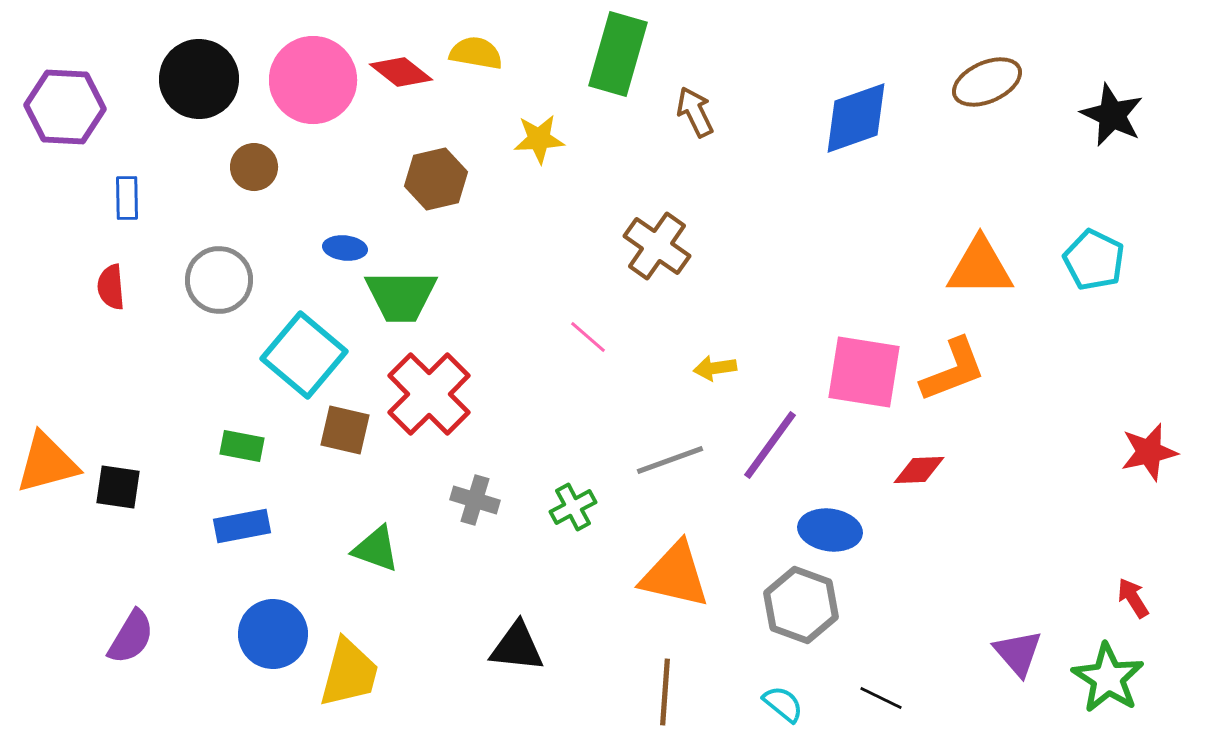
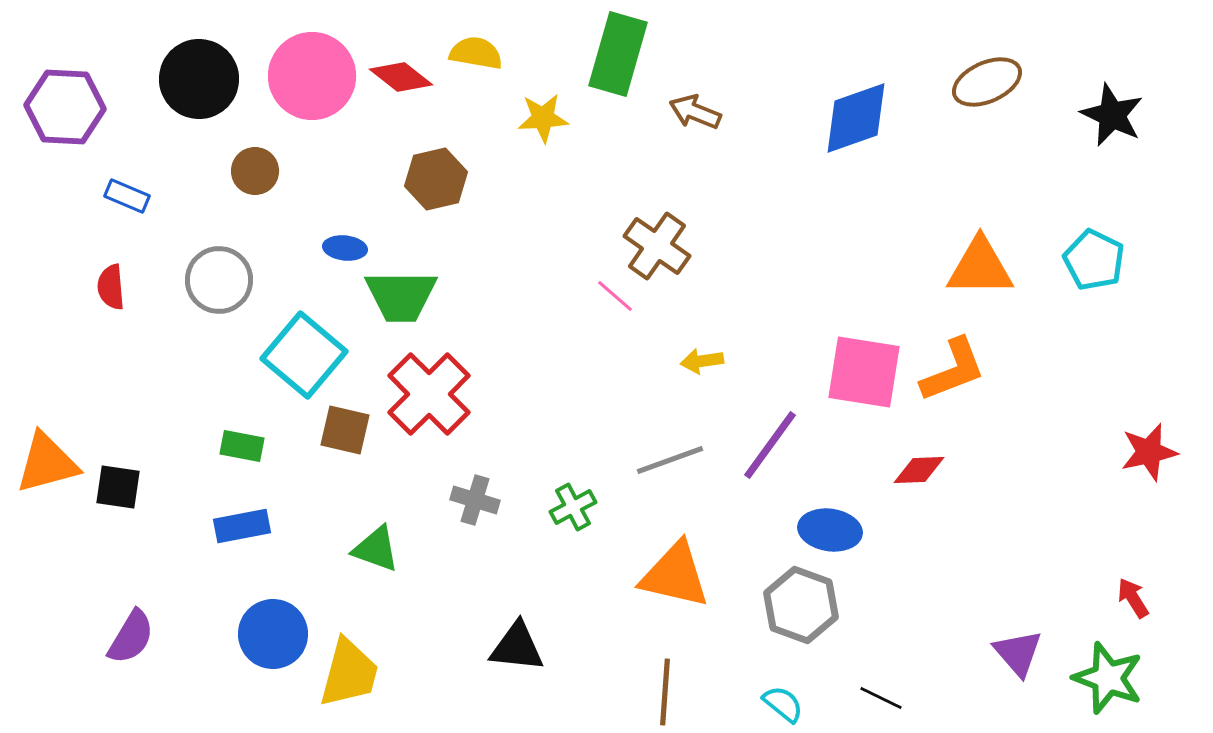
red diamond at (401, 72): moved 5 px down
pink circle at (313, 80): moved 1 px left, 4 px up
brown arrow at (695, 112): rotated 42 degrees counterclockwise
yellow star at (539, 139): moved 4 px right, 21 px up
brown circle at (254, 167): moved 1 px right, 4 px down
blue rectangle at (127, 198): moved 2 px up; rotated 66 degrees counterclockwise
pink line at (588, 337): moved 27 px right, 41 px up
yellow arrow at (715, 368): moved 13 px left, 7 px up
green star at (1108, 678): rotated 12 degrees counterclockwise
